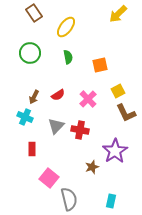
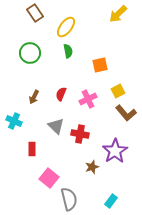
brown rectangle: moved 1 px right
green semicircle: moved 6 px up
red semicircle: moved 3 px right, 1 px up; rotated 144 degrees clockwise
pink cross: rotated 18 degrees clockwise
brown L-shape: rotated 15 degrees counterclockwise
cyan cross: moved 11 px left, 4 px down
gray triangle: rotated 30 degrees counterclockwise
red cross: moved 4 px down
cyan rectangle: rotated 24 degrees clockwise
